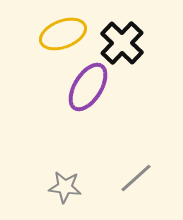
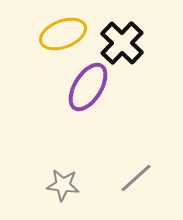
gray star: moved 2 px left, 2 px up
